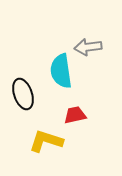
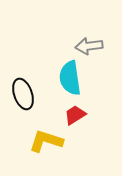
gray arrow: moved 1 px right, 1 px up
cyan semicircle: moved 9 px right, 7 px down
red trapezoid: rotated 20 degrees counterclockwise
